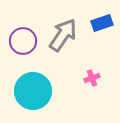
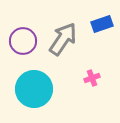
blue rectangle: moved 1 px down
gray arrow: moved 4 px down
cyan circle: moved 1 px right, 2 px up
